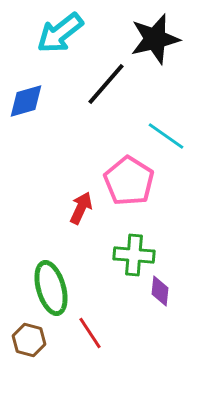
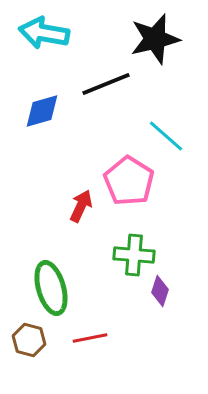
cyan arrow: moved 16 px left; rotated 48 degrees clockwise
black line: rotated 27 degrees clockwise
blue diamond: moved 16 px right, 10 px down
cyan line: rotated 6 degrees clockwise
red arrow: moved 2 px up
purple diamond: rotated 12 degrees clockwise
red line: moved 5 px down; rotated 68 degrees counterclockwise
